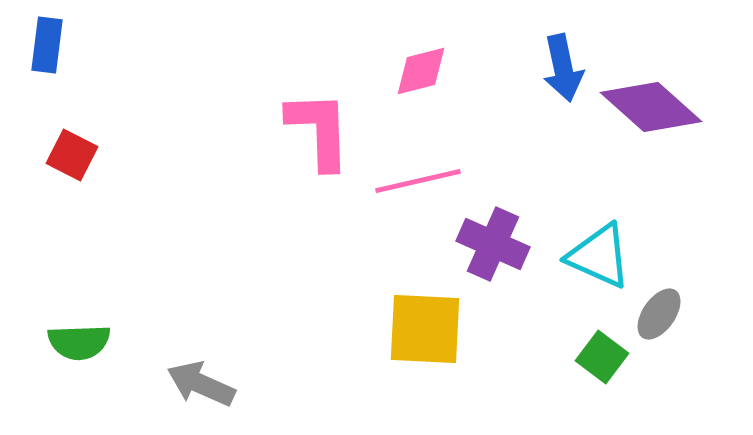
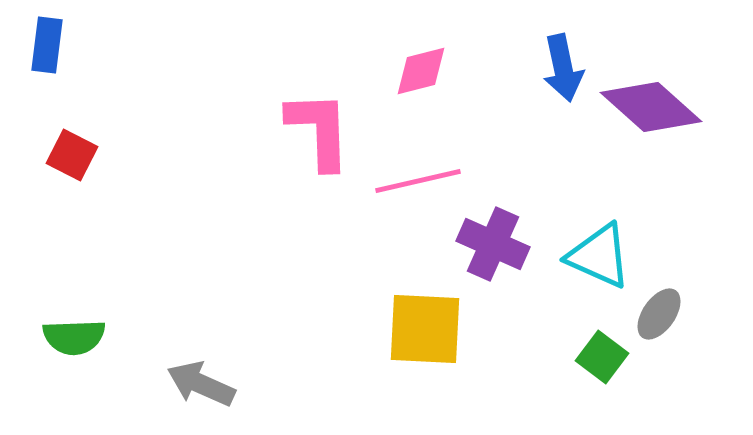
green semicircle: moved 5 px left, 5 px up
